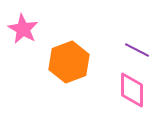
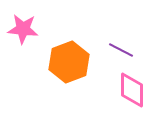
pink star: rotated 24 degrees counterclockwise
purple line: moved 16 px left
